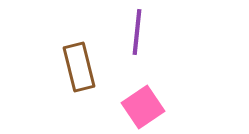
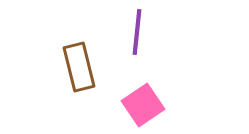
pink square: moved 2 px up
